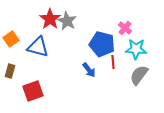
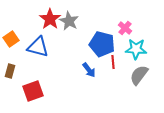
gray star: moved 2 px right
